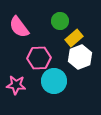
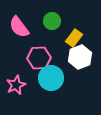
green circle: moved 8 px left
yellow rectangle: rotated 12 degrees counterclockwise
cyan circle: moved 3 px left, 3 px up
pink star: rotated 30 degrees counterclockwise
